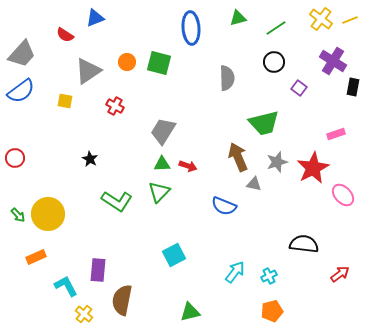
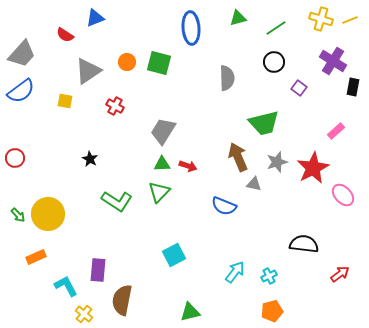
yellow cross at (321, 19): rotated 20 degrees counterclockwise
pink rectangle at (336, 134): moved 3 px up; rotated 24 degrees counterclockwise
